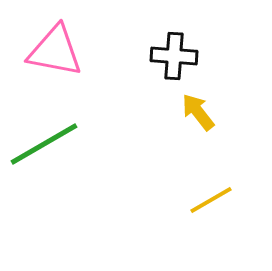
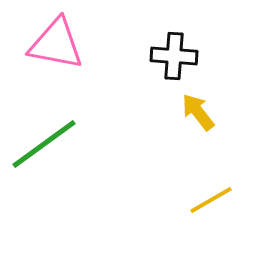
pink triangle: moved 1 px right, 7 px up
green line: rotated 6 degrees counterclockwise
